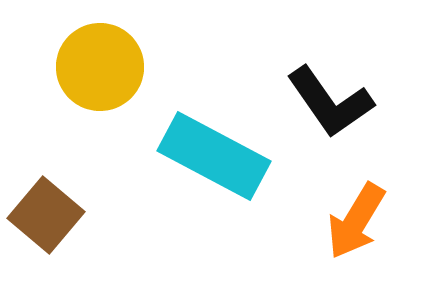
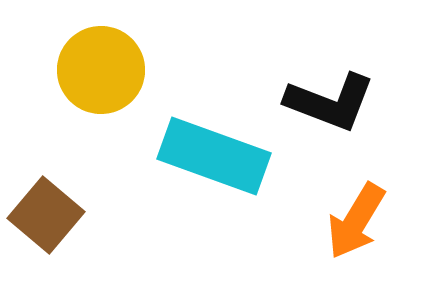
yellow circle: moved 1 px right, 3 px down
black L-shape: rotated 34 degrees counterclockwise
cyan rectangle: rotated 8 degrees counterclockwise
